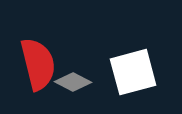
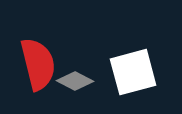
gray diamond: moved 2 px right, 1 px up
